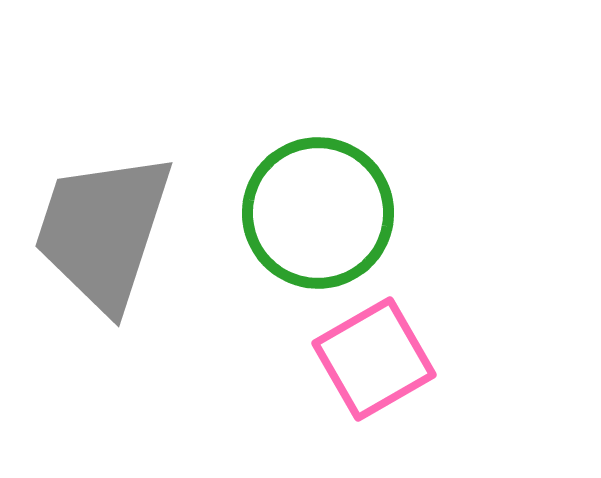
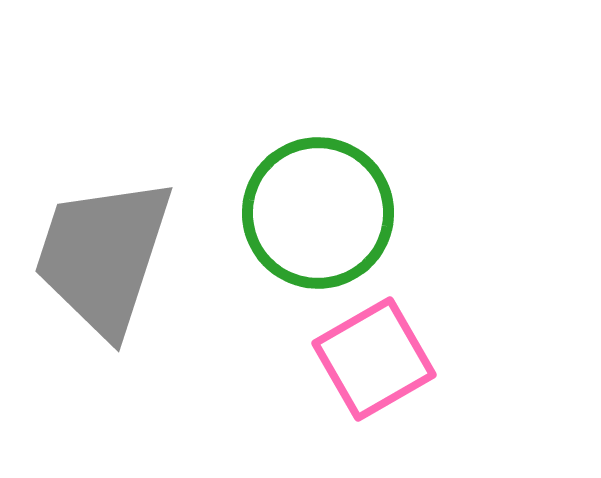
gray trapezoid: moved 25 px down
